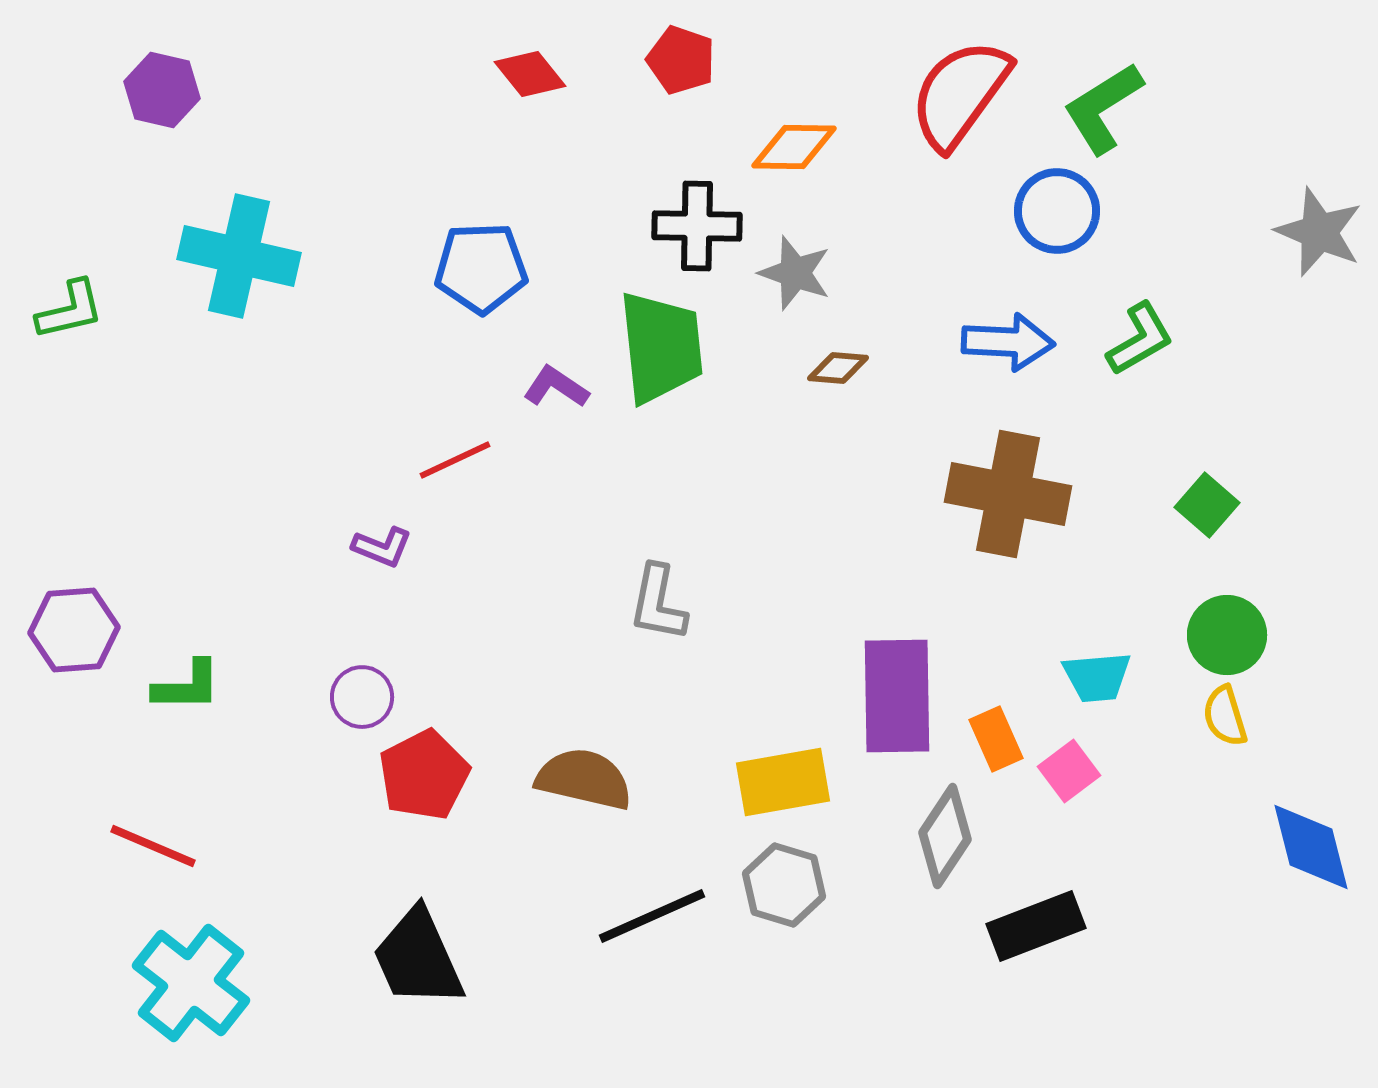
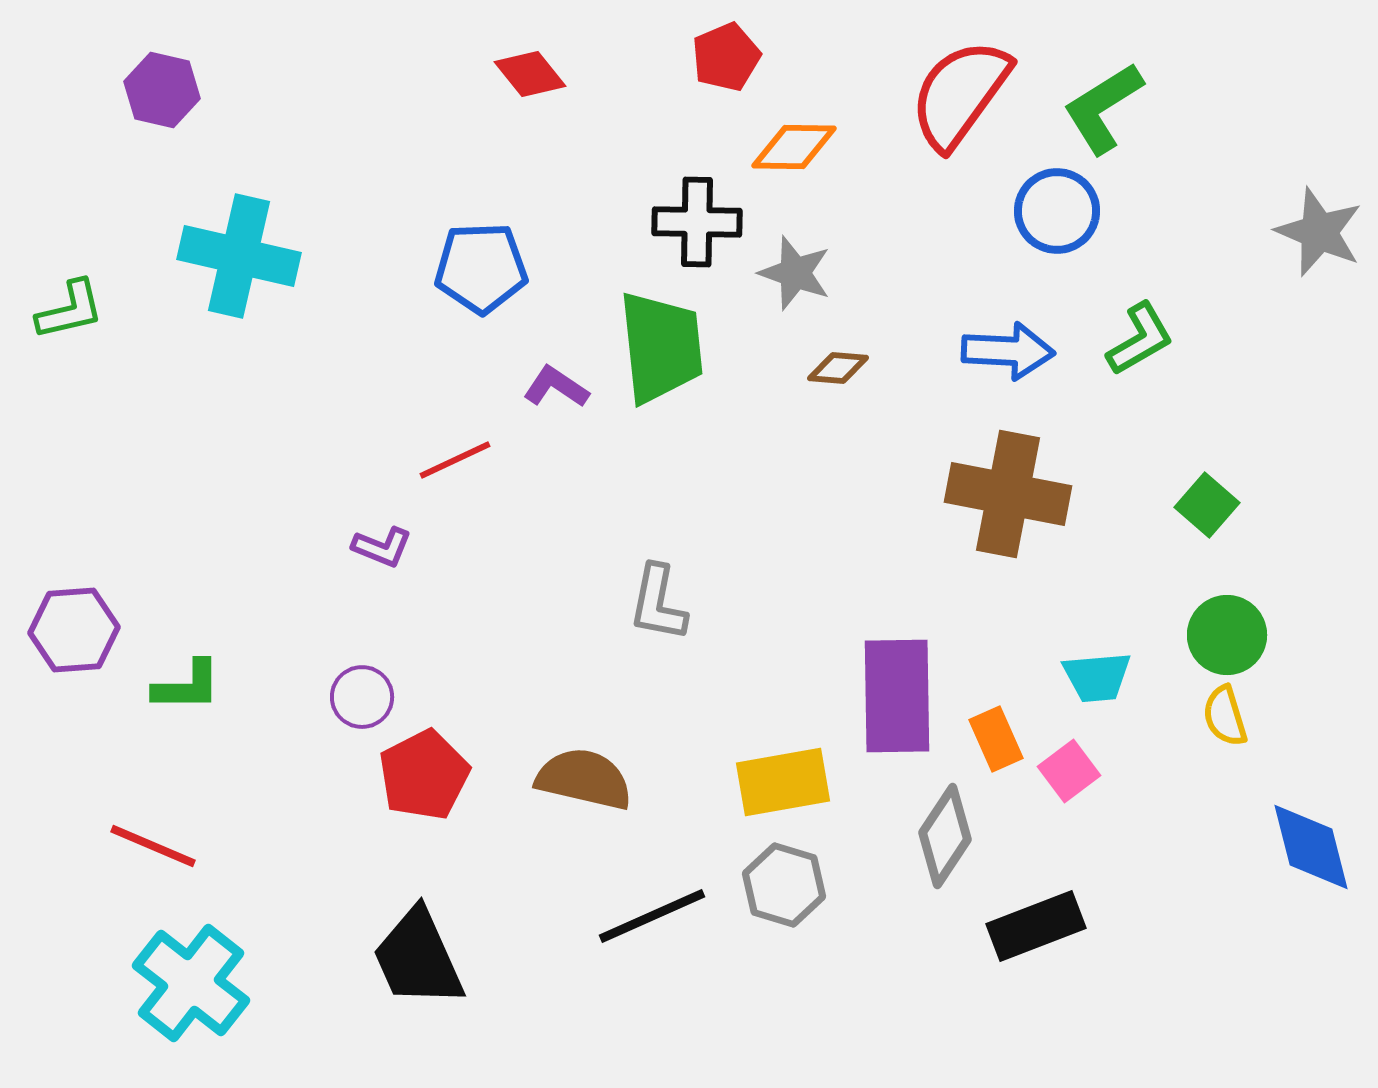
red pentagon at (681, 60): moved 45 px right, 3 px up; rotated 30 degrees clockwise
black cross at (697, 226): moved 4 px up
blue arrow at (1008, 342): moved 9 px down
